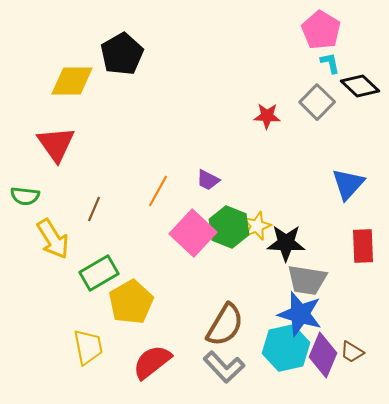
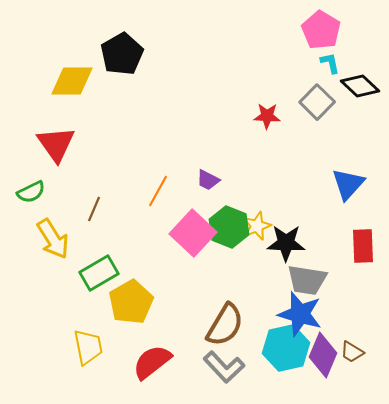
green semicircle: moved 6 px right, 4 px up; rotated 32 degrees counterclockwise
